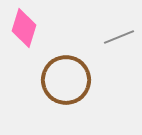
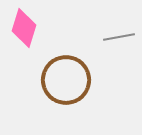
gray line: rotated 12 degrees clockwise
